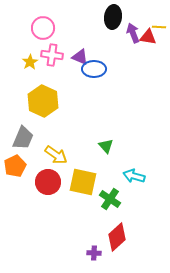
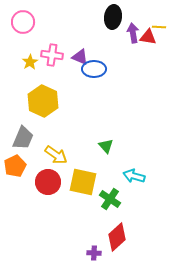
pink circle: moved 20 px left, 6 px up
purple arrow: rotated 12 degrees clockwise
